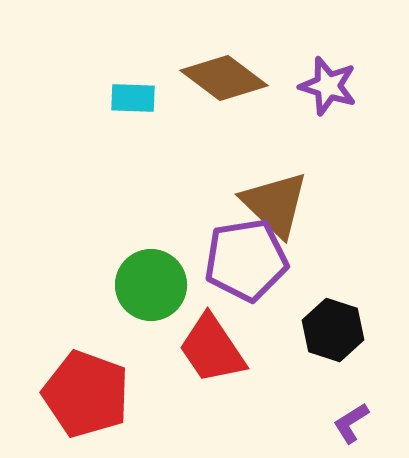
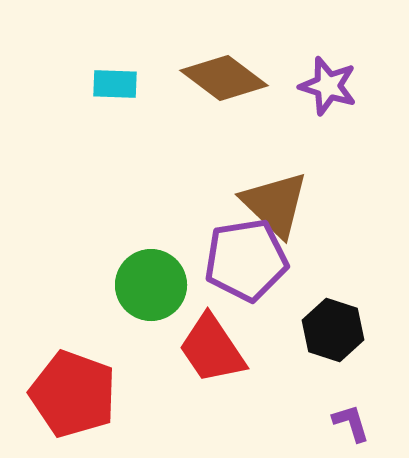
cyan rectangle: moved 18 px left, 14 px up
red pentagon: moved 13 px left
purple L-shape: rotated 105 degrees clockwise
